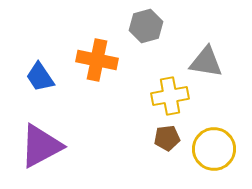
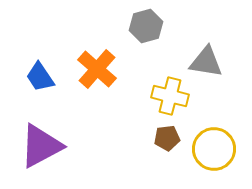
orange cross: moved 9 px down; rotated 30 degrees clockwise
yellow cross: rotated 24 degrees clockwise
